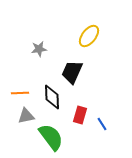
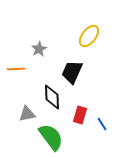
gray star: rotated 21 degrees counterclockwise
orange line: moved 4 px left, 24 px up
gray triangle: moved 1 px right, 2 px up
